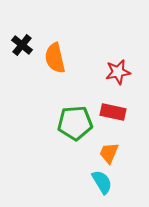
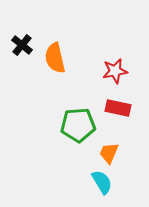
red star: moved 3 px left, 1 px up
red rectangle: moved 5 px right, 4 px up
green pentagon: moved 3 px right, 2 px down
